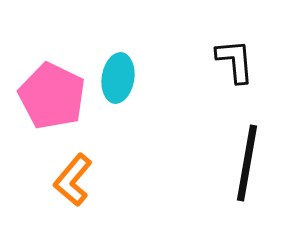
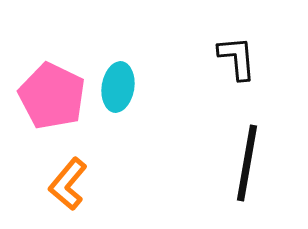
black L-shape: moved 2 px right, 3 px up
cyan ellipse: moved 9 px down
orange L-shape: moved 5 px left, 4 px down
